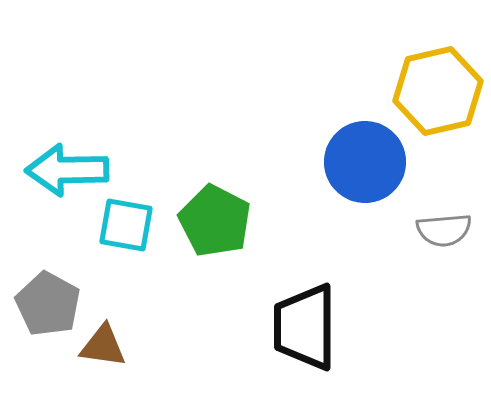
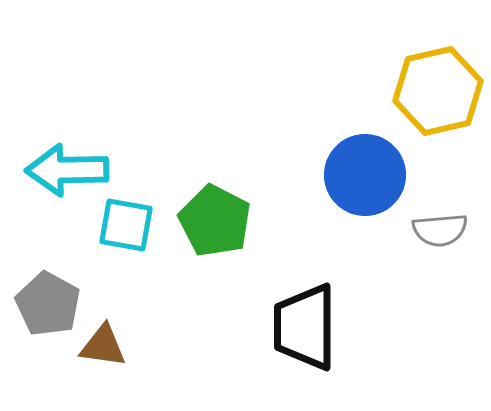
blue circle: moved 13 px down
gray semicircle: moved 4 px left
